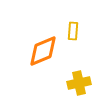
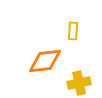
orange diamond: moved 2 px right, 10 px down; rotated 16 degrees clockwise
